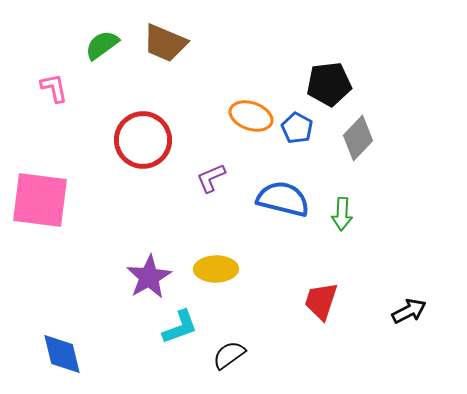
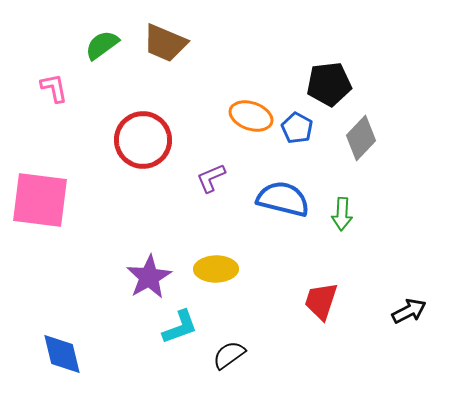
gray diamond: moved 3 px right
